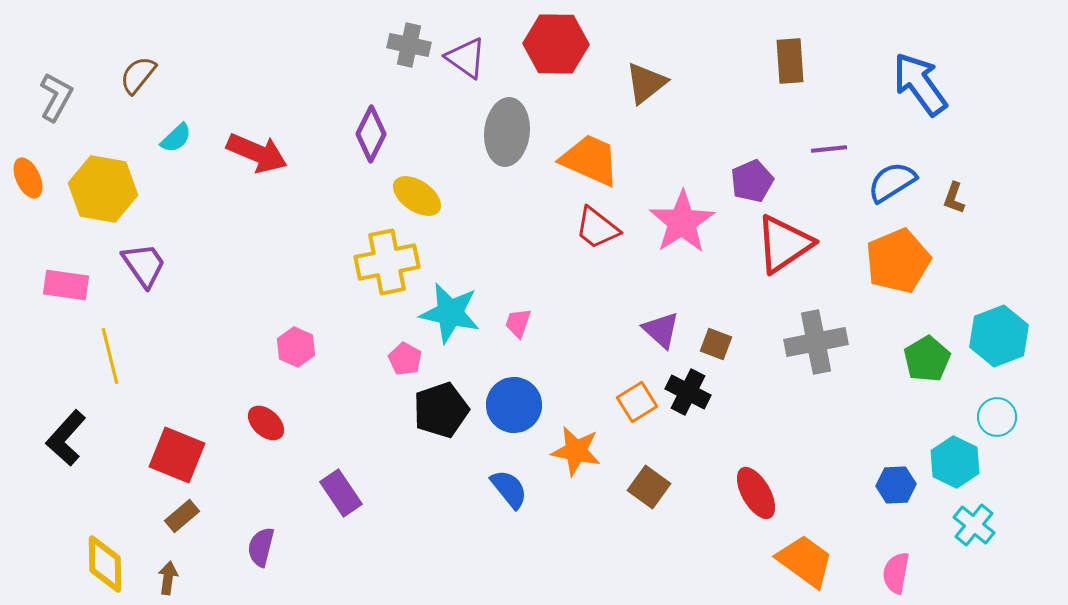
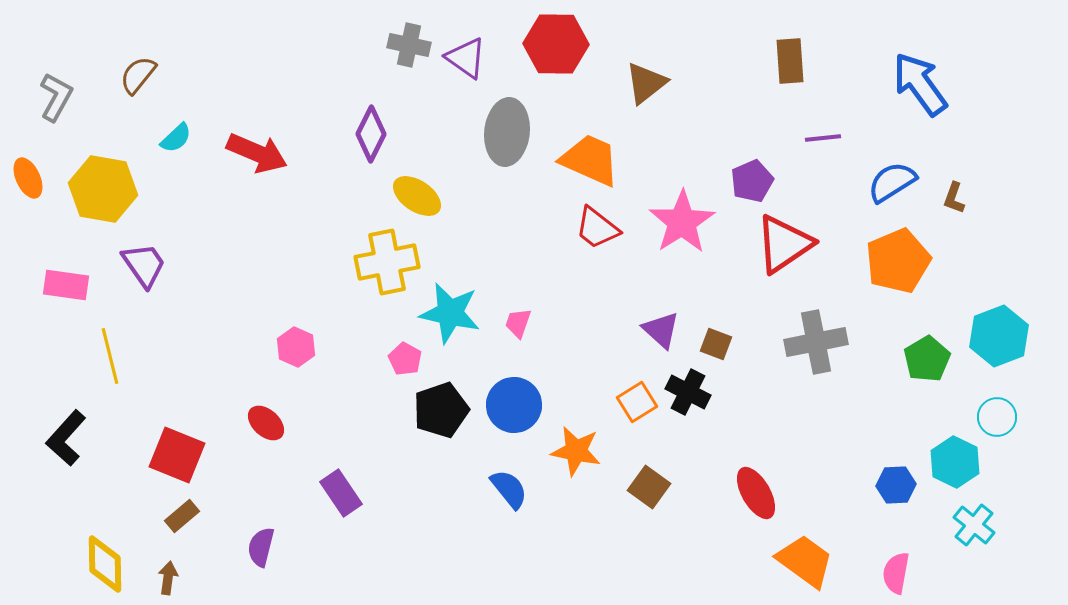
purple line at (829, 149): moved 6 px left, 11 px up
